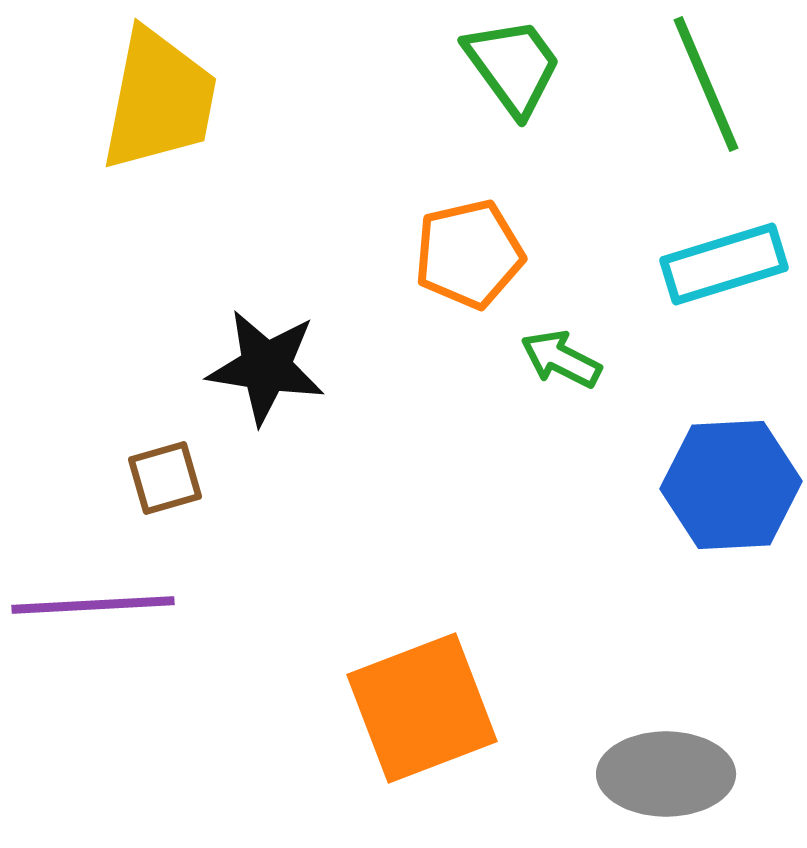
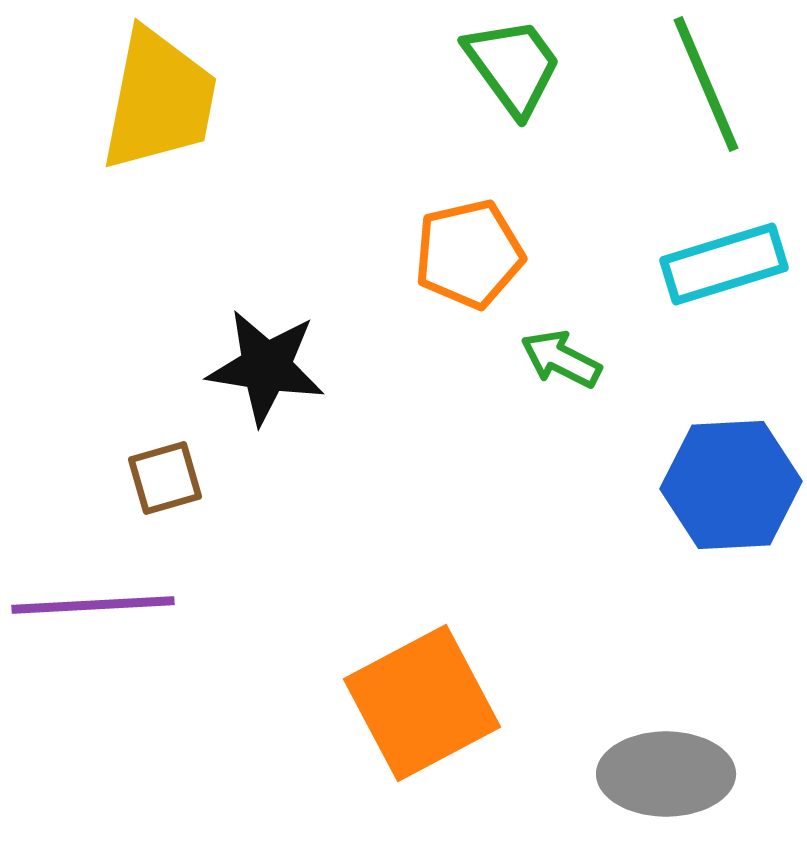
orange square: moved 5 px up; rotated 7 degrees counterclockwise
